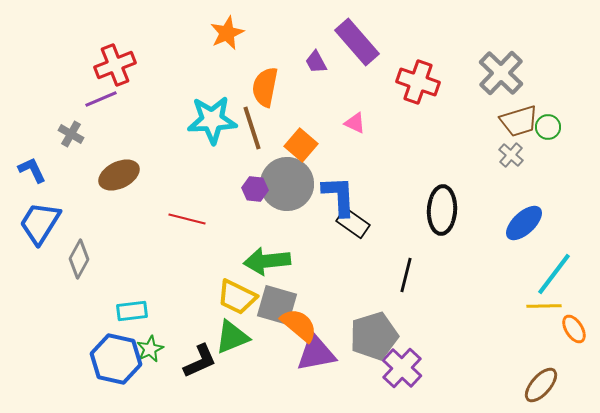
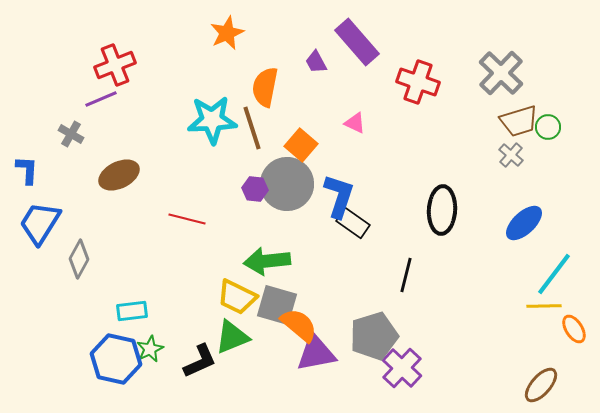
blue L-shape at (32, 170): moved 5 px left; rotated 28 degrees clockwise
blue L-shape at (339, 196): rotated 21 degrees clockwise
